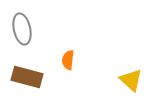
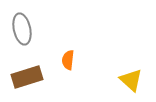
brown rectangle: rotated 32 degrees counterclockwise
